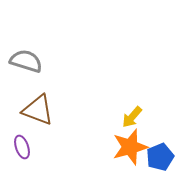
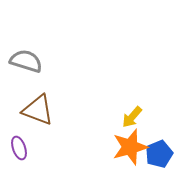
purple ellipse: moved 3 px left, 1 px down
blue pentagon: moved 1 px left, 3 px up
